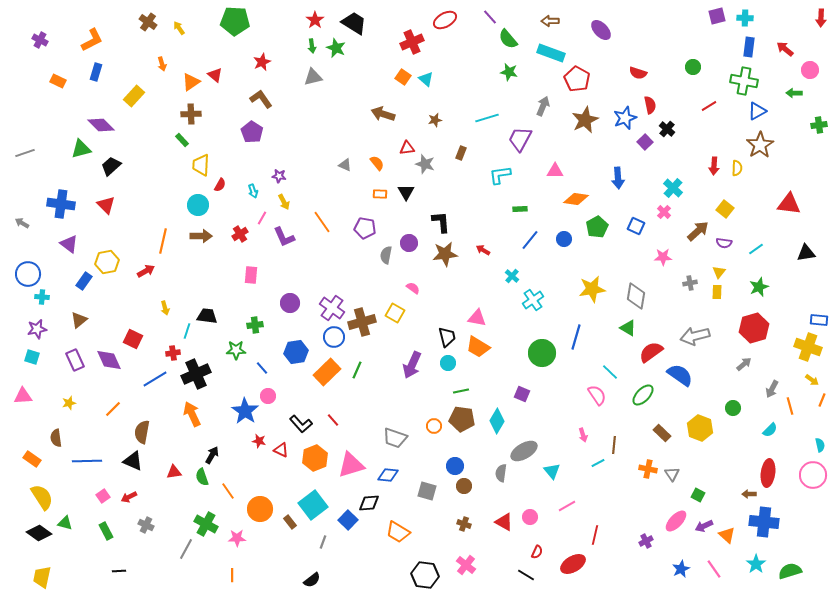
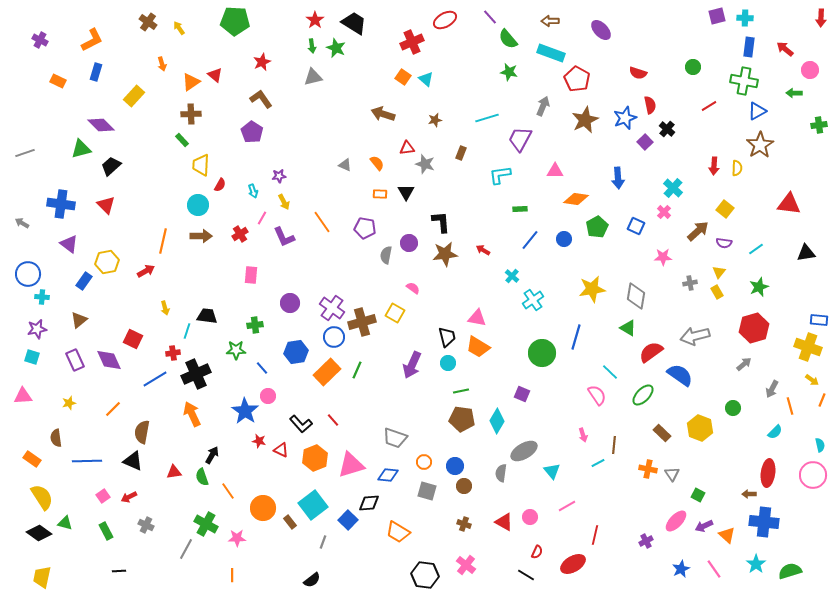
purple star at (279, 176): rotated 16 degrees counterclockwise
yellow rectangle at (717, 292): rotated 32 degrees counterclockwise
orange circle at (434, 426): moved 10 px left, 36 px down
cyan semicircle at (770, 430): moved 5 px right, 2 px down
orange circle at (260, 509): moved 3 px right, 1 px up
